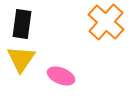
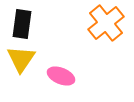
orange cross: moved 1 px down; rotated 9 degrees clockwise
